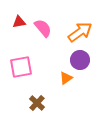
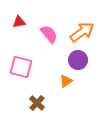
pink semicircle: moved 6 px right, 6 px down
orange arrow: moved 2 px right
purple circle: moved 2 px left
pink square: rotated 25 degrees clockwise
orange triangle: moved 3 px down
